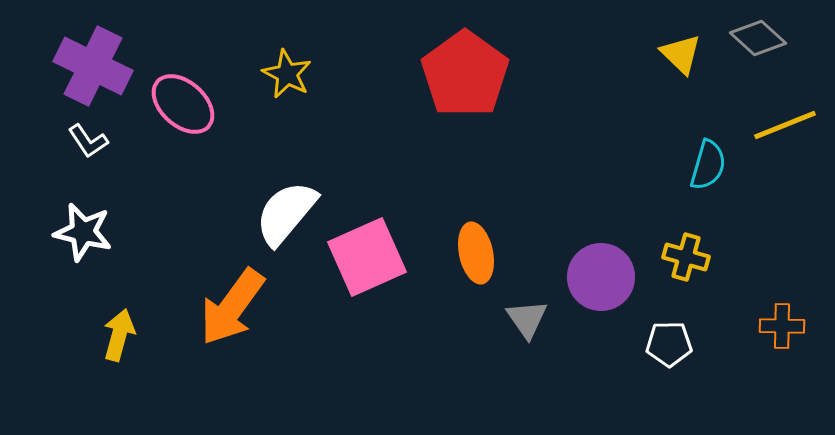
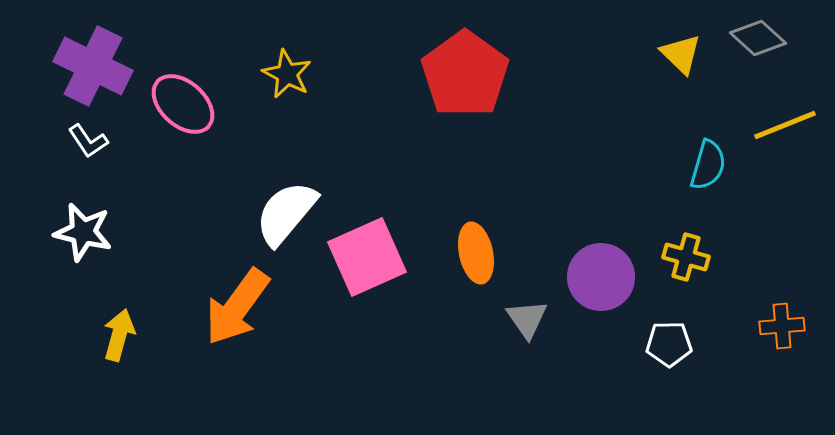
orange arrow: moved 5 px right
orange cross: rotated 6 degrees counterclockwise
